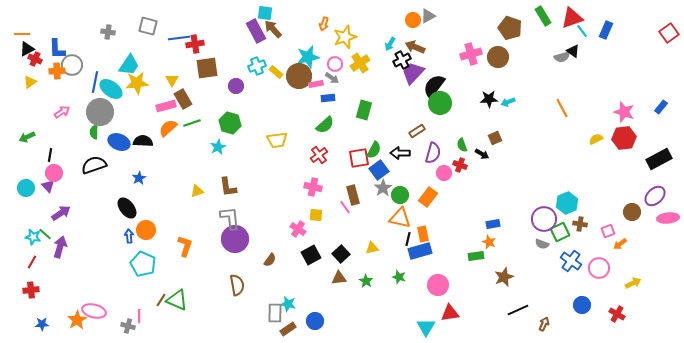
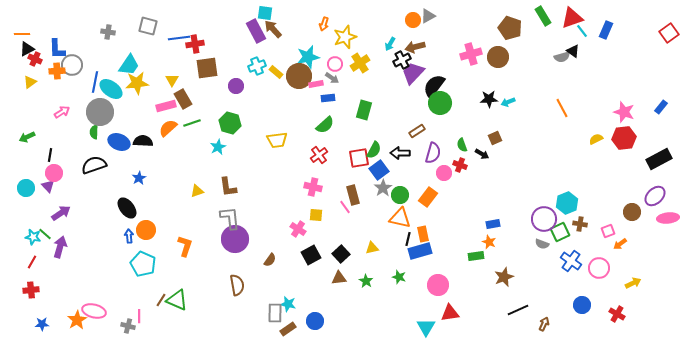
brown arrow at (415, 47): rotated 36 degrees counterclockwise
